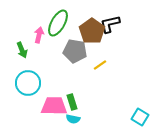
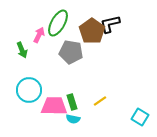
pink arrow: rotated 14 degrees clockwise
gray pentagon: moved 4 px left, 1 px down
yellow line: moved 36 px down
cyan circle: moved 1 px right, 7 px down
